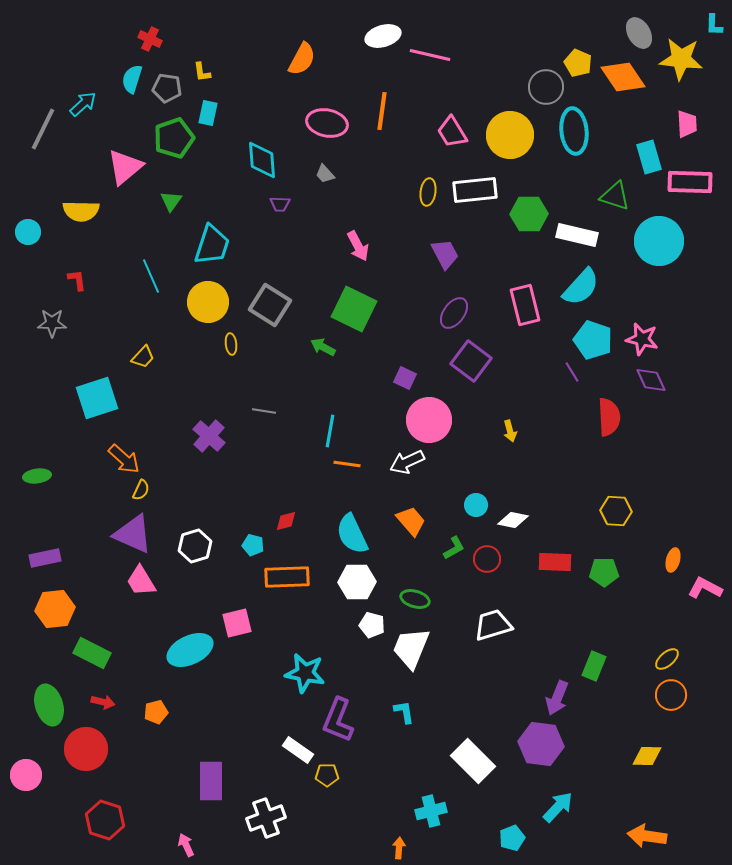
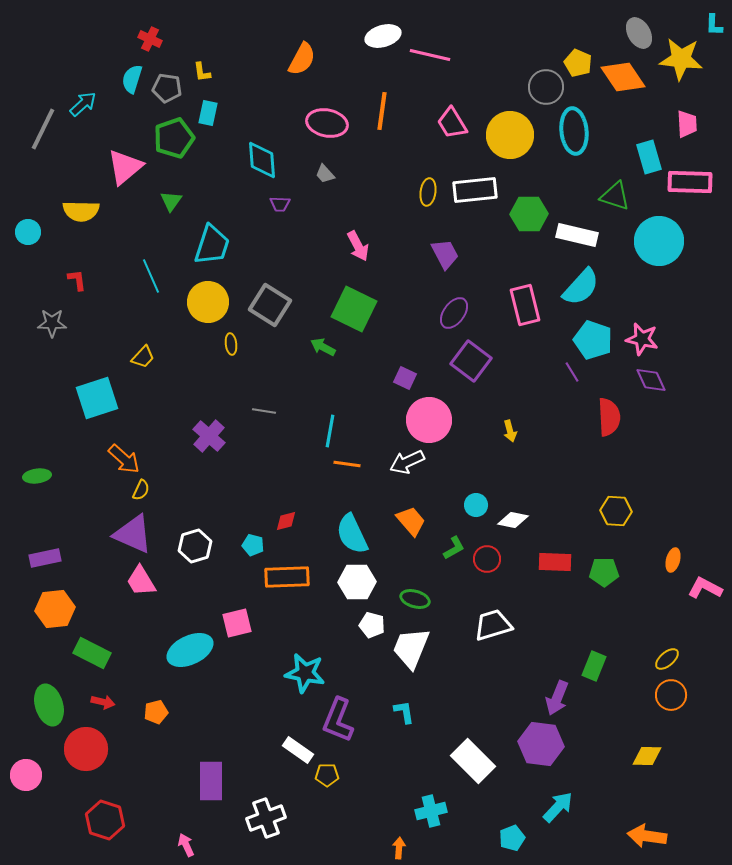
pink trapezoid at (452, 132): moved 9 px up
